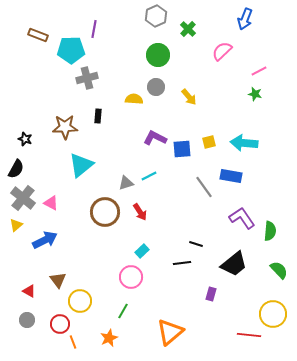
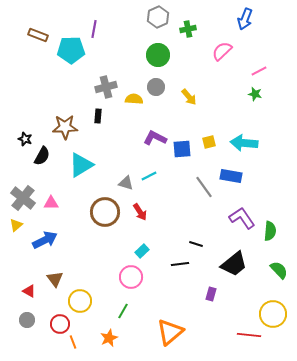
gray hexagon at (156, 16): moved 2 px right, 1 px down
green cross at (188, 29): rotated 35 degrees clockwise
gray cross at (87, 78): moved 19 px right, 9 px down
cyan triangle at (81, 165): rotated 8 degrees clockwise
black semicircle at (16, 169): moved 26 px right, 13 px up
gray triangle at (126, 183): rotated 35 degrees clockwise
pink triangle at (51, 203): rotated 28 degrees counterclockwise
black line at (182, 263): moved 2 px left, 1 px down
brown triangle at (58, 280): moved 3 px left, 1 px up
